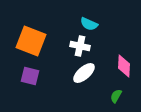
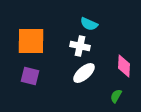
orange square: rotated 20 degrees counterclockwise
